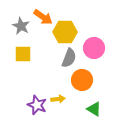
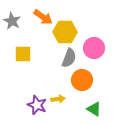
gray star: moved 9 px left, 5 px up
